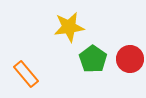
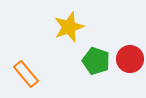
yellow star: rotated 12 degrees counterclockwise
green pentagon: moved 3 px right, 2 px down; rotated 16 degrees counterclockwise
